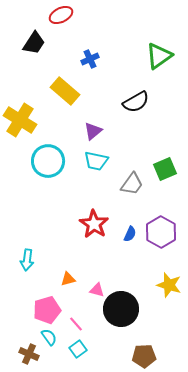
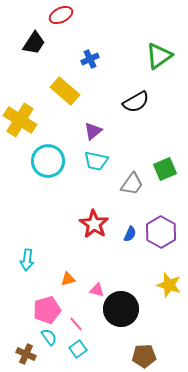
brown cross: moved 3 px left
